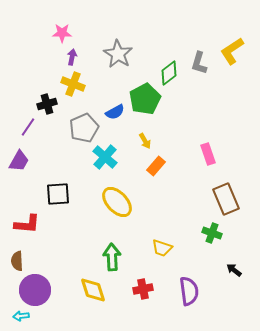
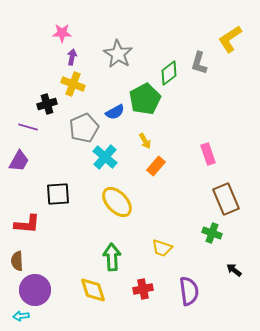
yellow L-shape: moved 2 px left, 12 px up
purple line: rotated 72 degrees clockwise
